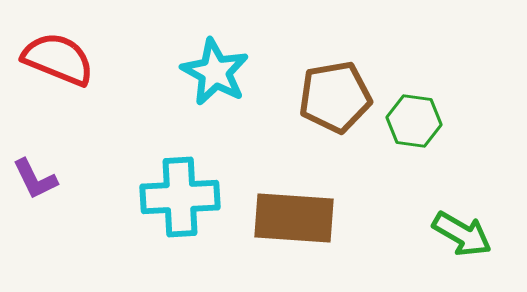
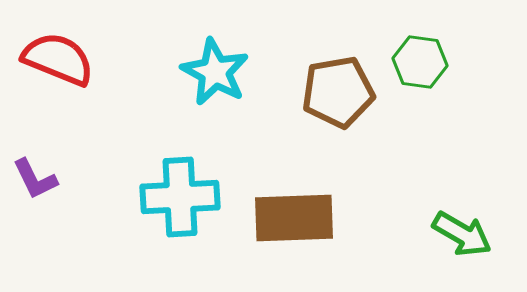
brown pentagon: moved 3 px right, 5 px up
green hexagon: moved 6 px right, 59 px up
brown rectangle: rotated 6 degrees counterclockwise
